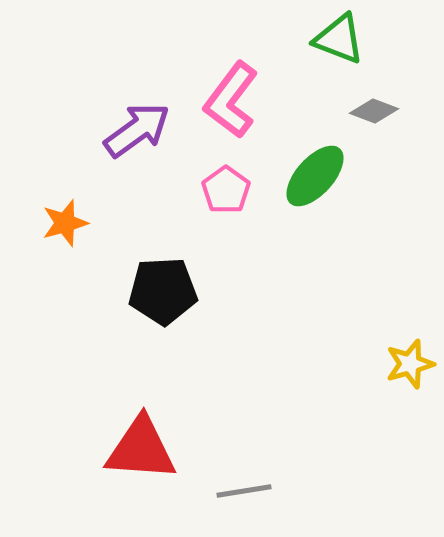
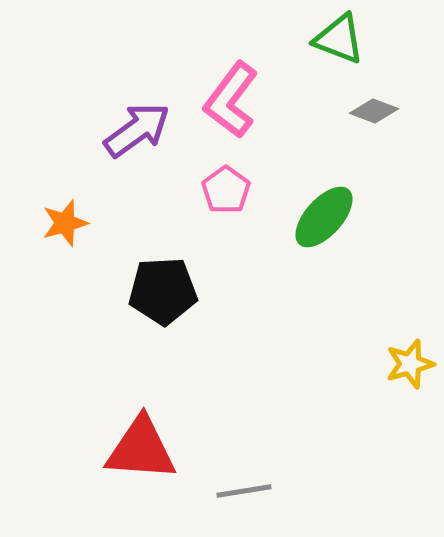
green ellipse: moved 9 px right, 41 px down
